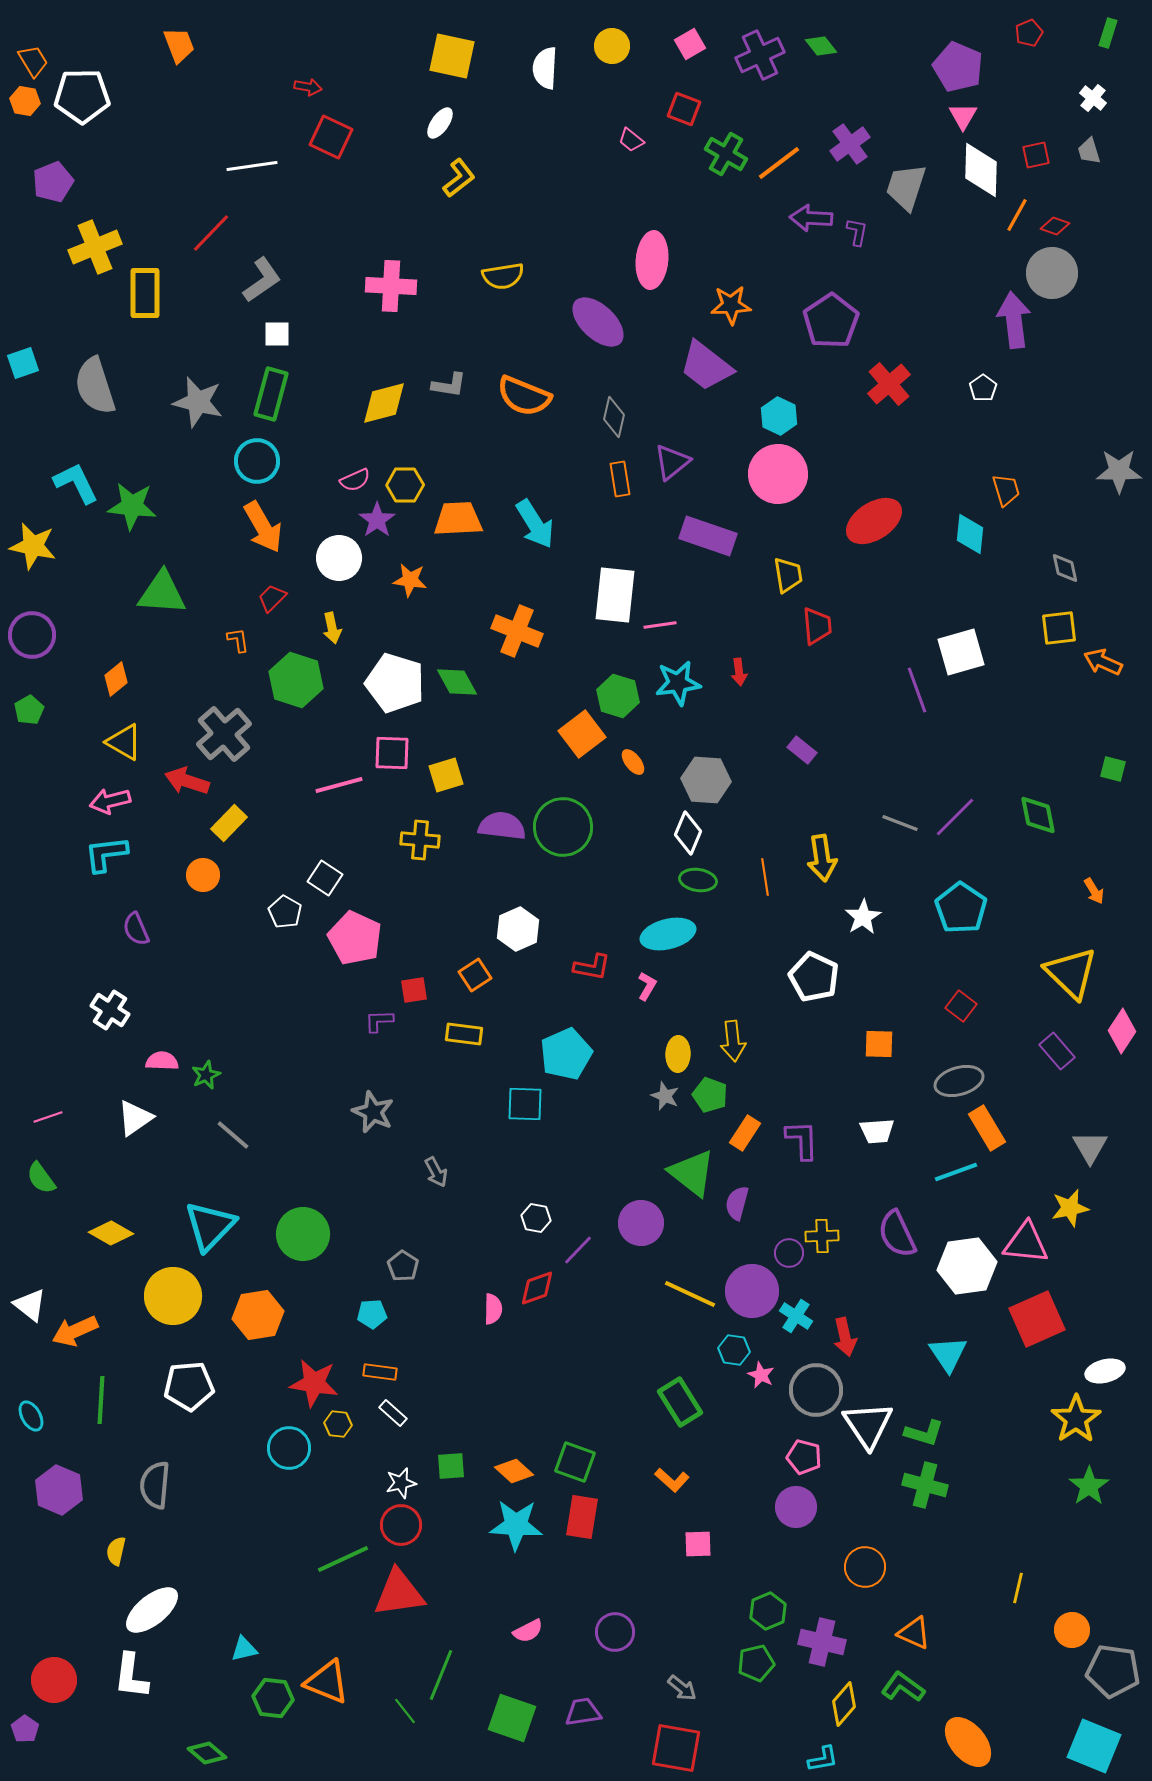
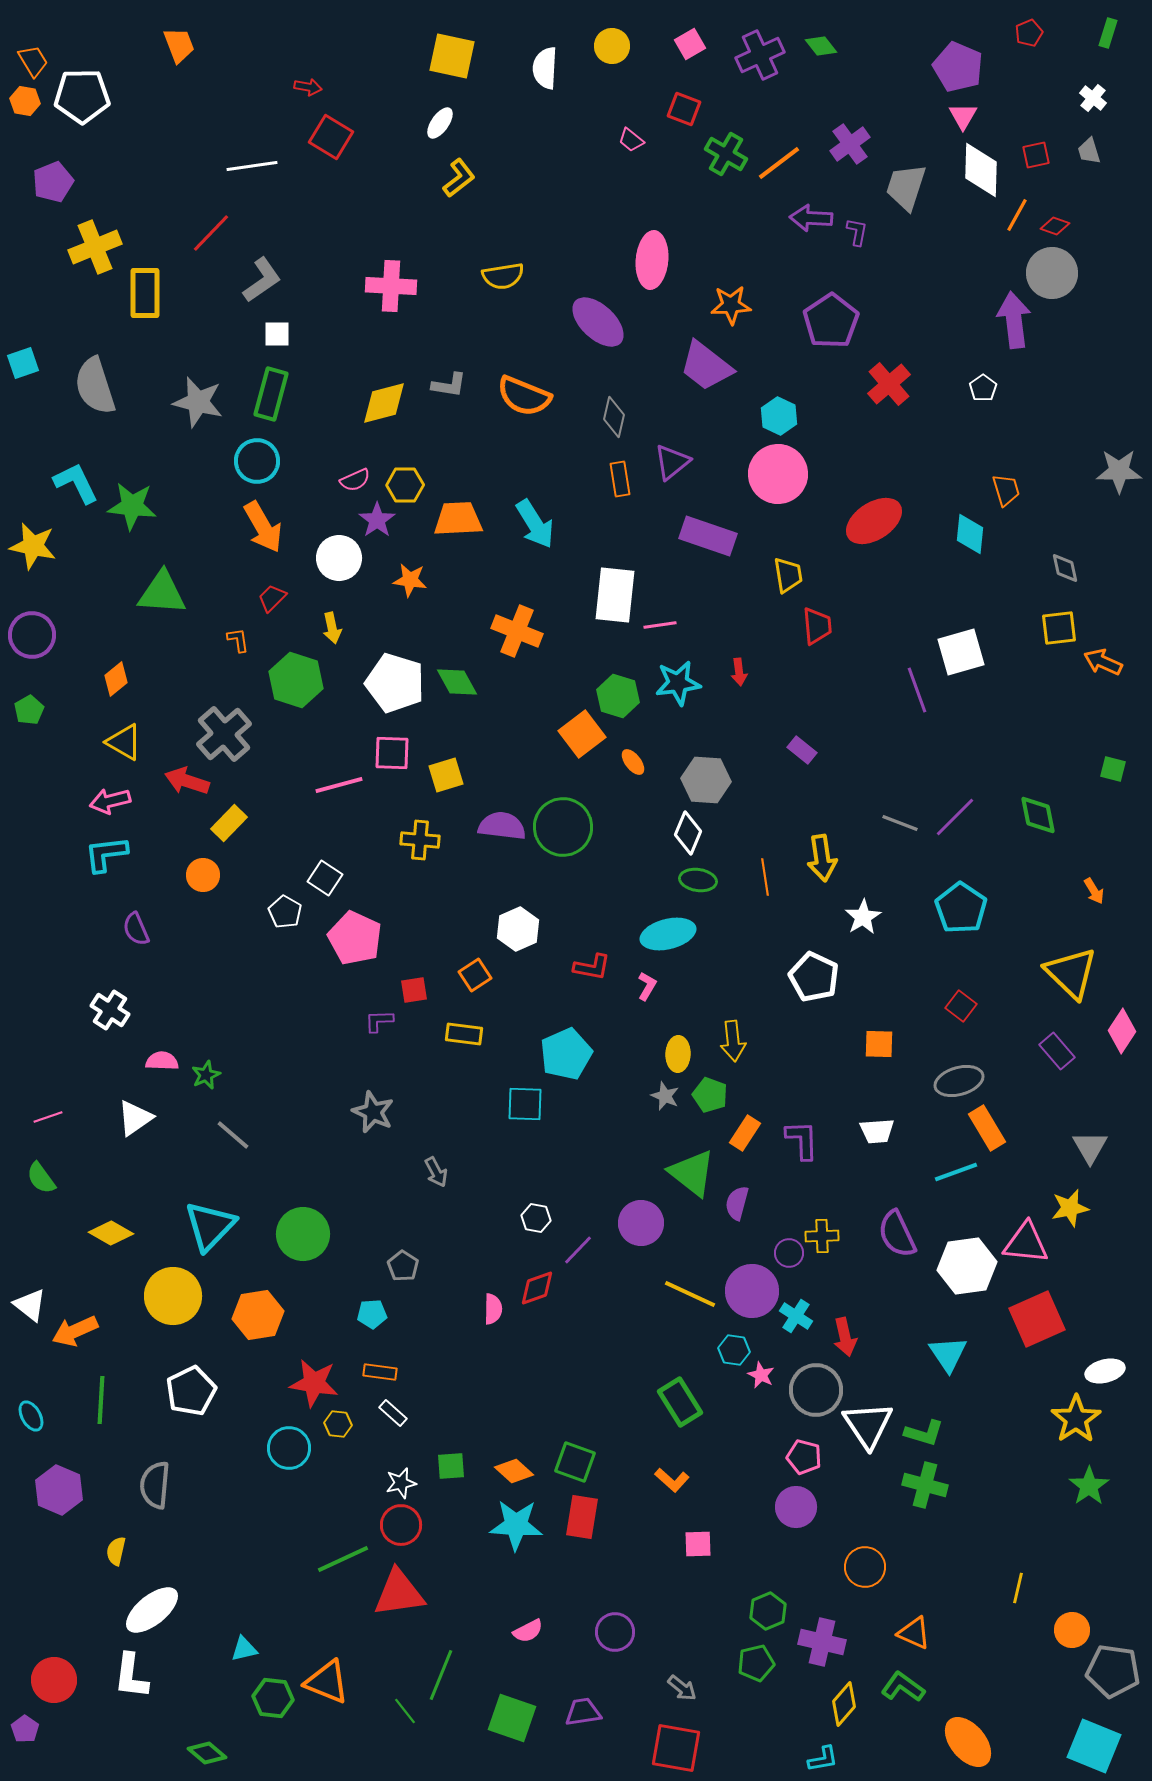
red square at (331, 137): rotated 6 degrees clockwise
white pentagon at (189, 1386): moved 2 px right, 5 px down; rotated 21 degrees counterclockwise
